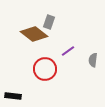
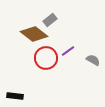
gray rectangle: moved 1 px right, 2 px up; rotated 32 degrees clockwise
gray semicircle: rotated 112 degrees clockwise
red circle: moved 1 px right, 11 px up
black rectangle: moved 2 px right
